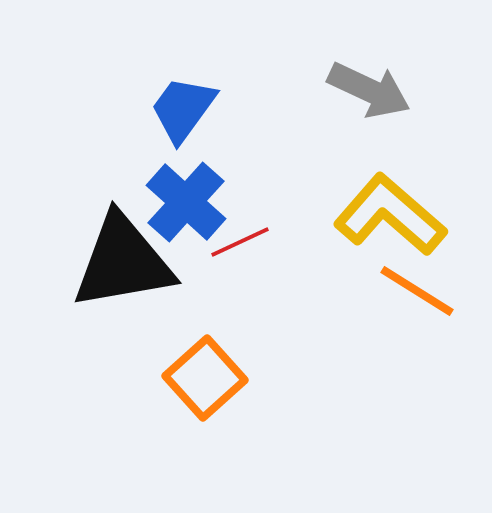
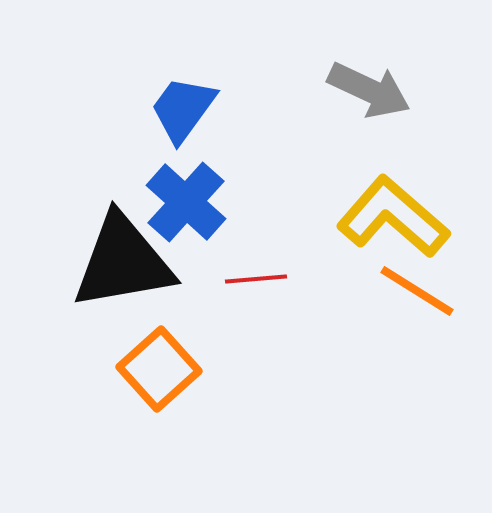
yellow L-shape: moved 3 px right, 2 px down
red line: moved 16 px right, 37 px down; rotated 20 degrees clockwise
orange square: moved 46 px left, 9 px up
